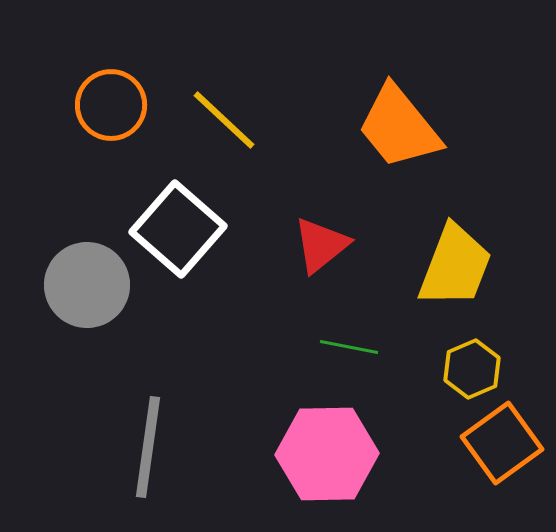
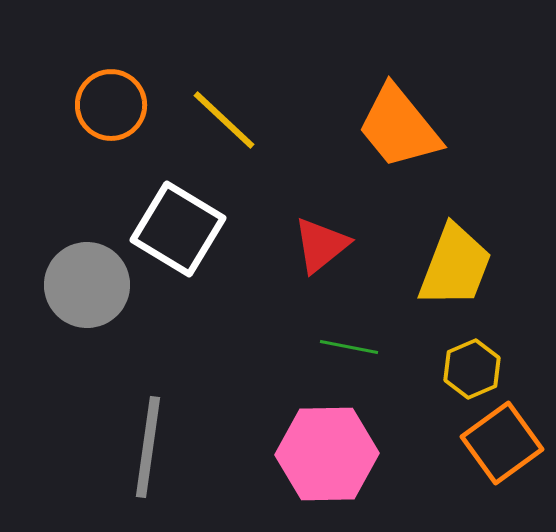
white square: rotated 10 degrees counterclockwise
